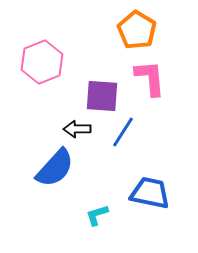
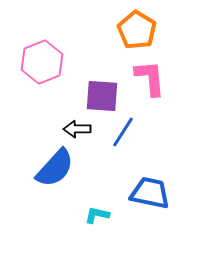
cyan L-shape: rotated 30 degrees clockwise
